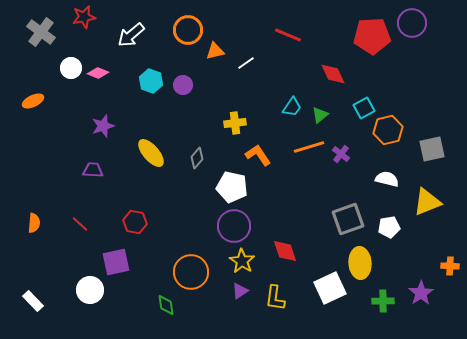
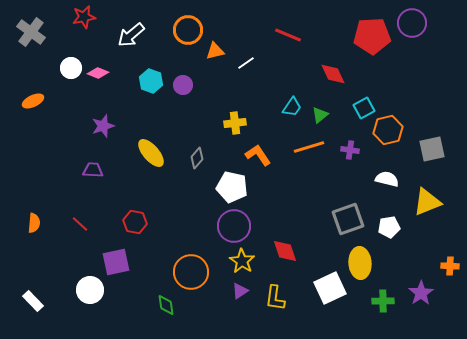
gray cross at (41, 32): moved 10 px left
purple cross at (341, 154): moved 9 px right, 4 px up; rotated 30 degrees counterclockwise
